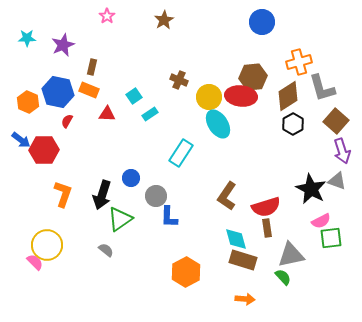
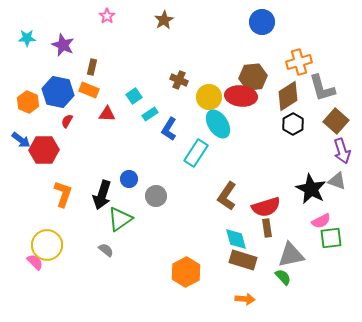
purple star at (63, 45): rotated 25 degrees counterclockwise
cyan rectangle at (181, 153): moved 15 px right
blue circle at (131, 178): moved 2 px left, 1 px down
blue L-shape at (169, 217): moved 88 px up; rotated 30 degrees clockwise
